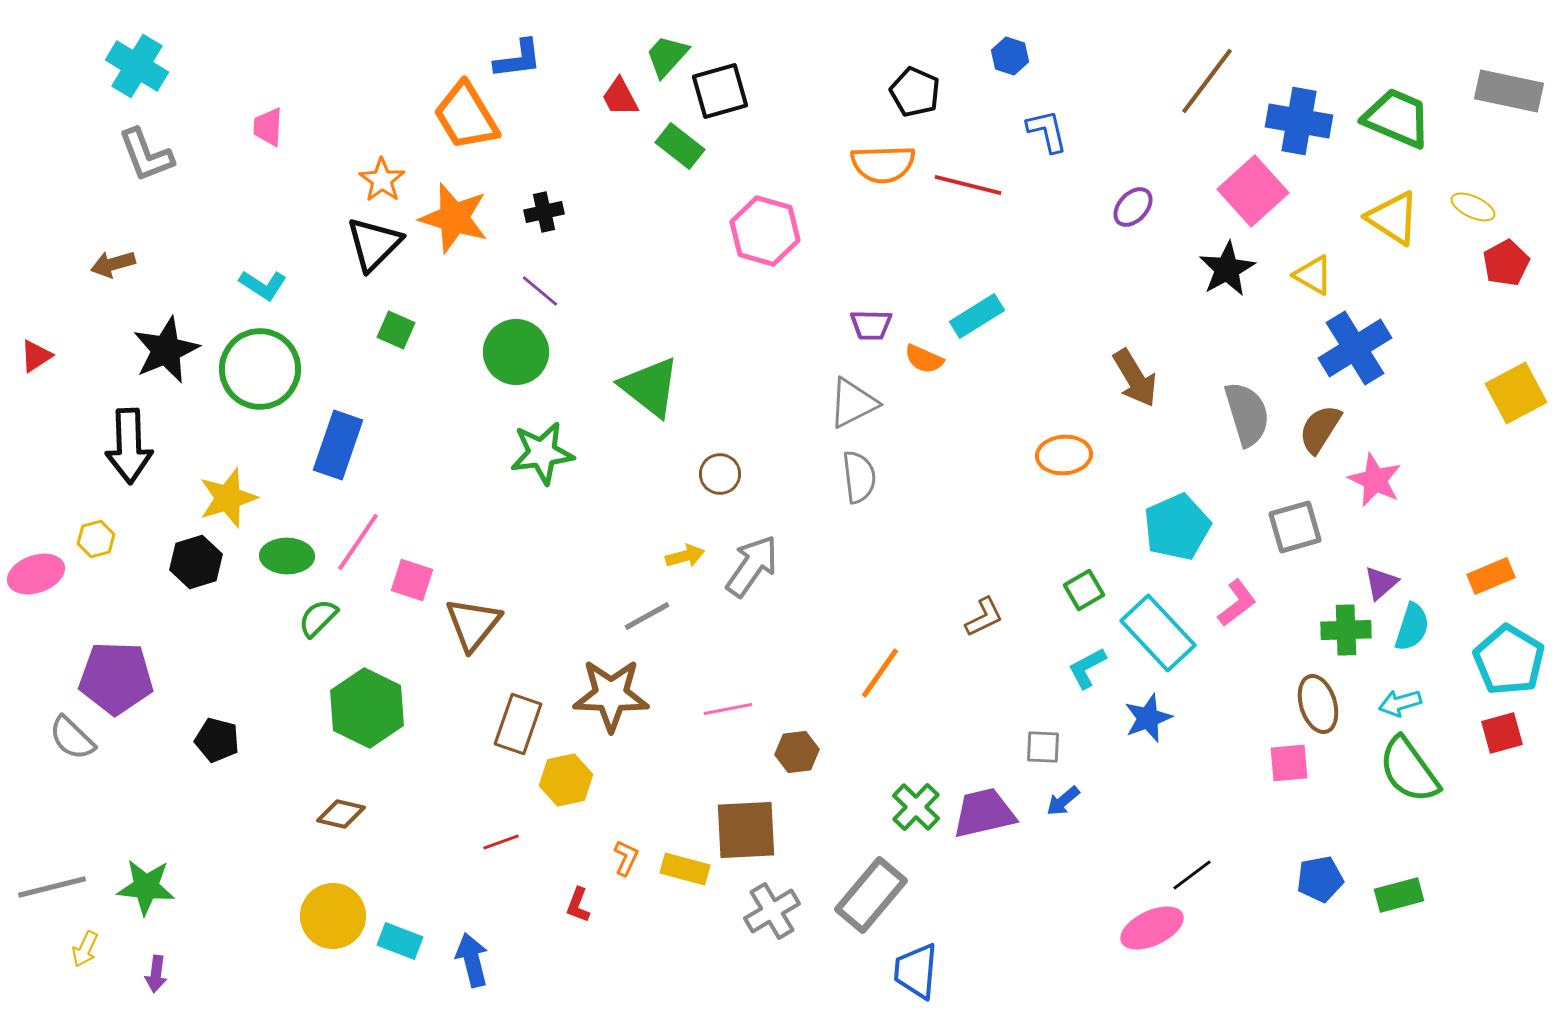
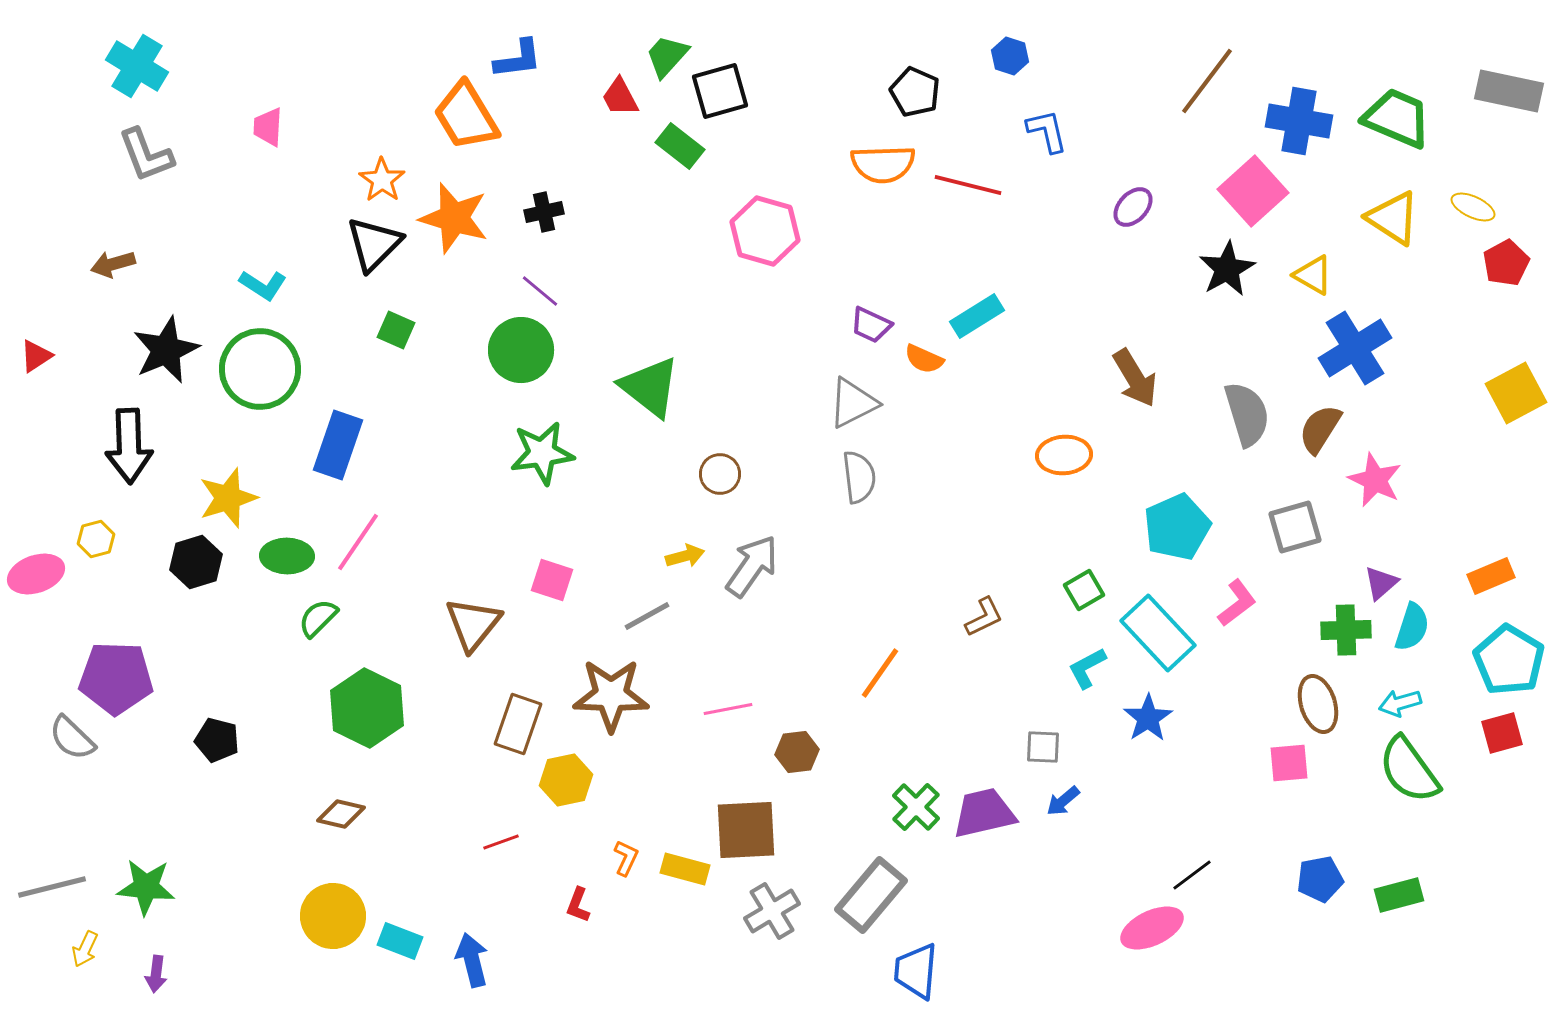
purple trapezoid at (871, 325): rotated 24 degrees clockwise
green circle at (516, 352): moved 5 px right, 2 px up
pink square at (412, 580): moved 140 px right
blue star at (1148, 718): rotated 12 degrees counterclockwise
